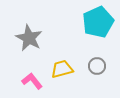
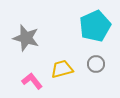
cyan pentagon: moved 3 px left, 4 px down
gray star: moved 3 px left; rotated 12 degrees counterclockwise
gray circle: moved 1 px left, 2 px up
